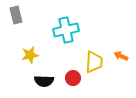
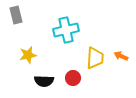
yellow star: moved 2 px left
yellow trapezoid: moved 1 px right, 4 px up
